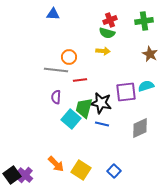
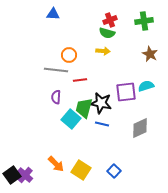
orange circle: moved 2 px up
